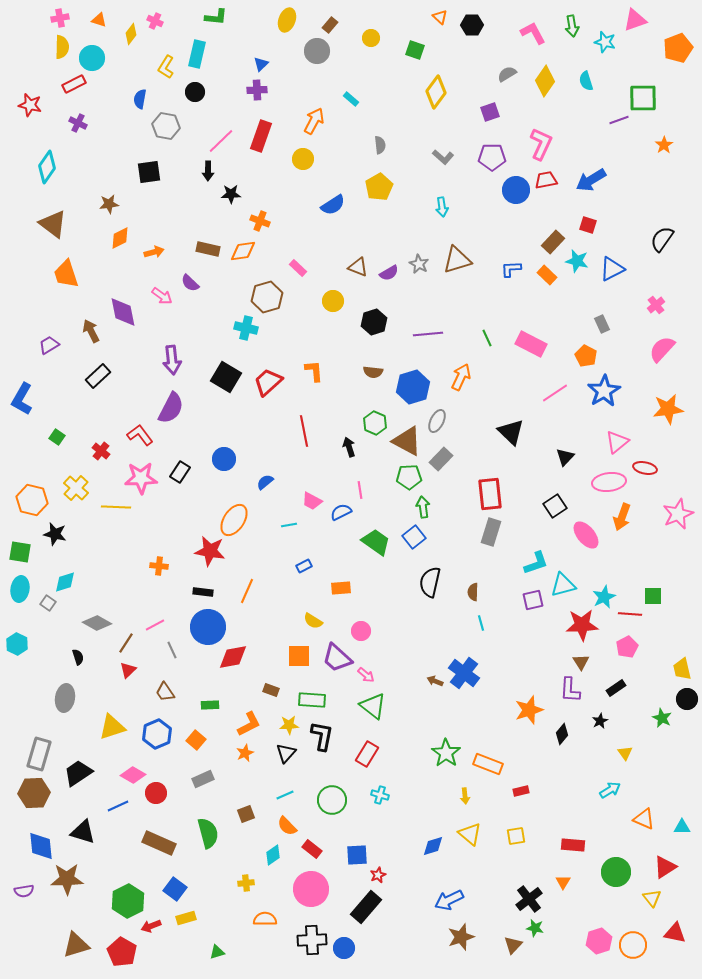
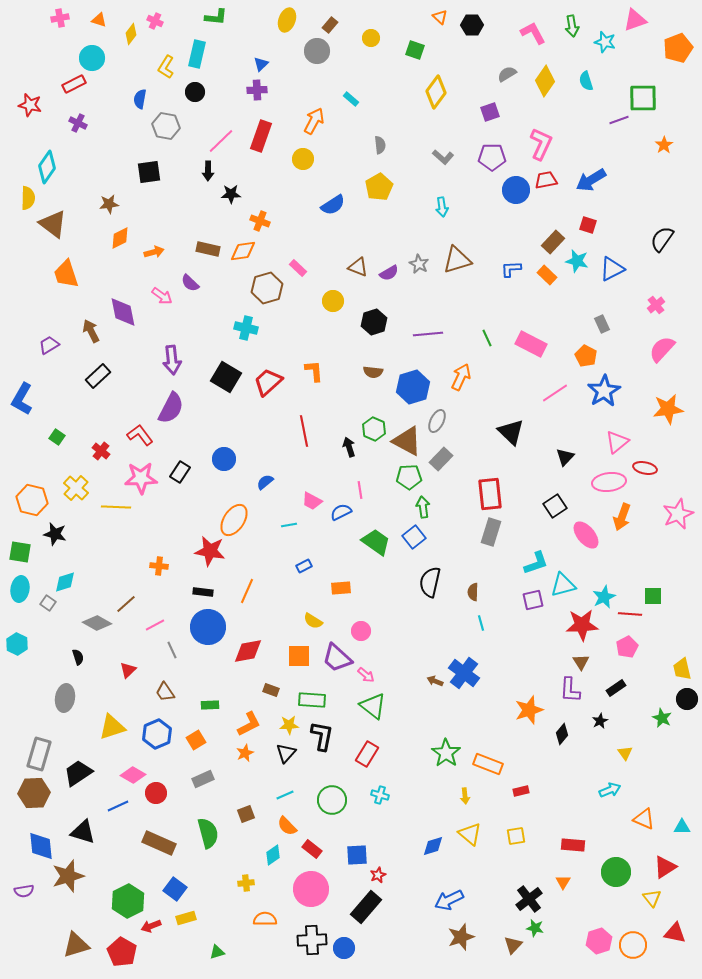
yellow semicircle at (62, 47): moved 34 px left, 151 px down
brown hexagon at (267, 297): moved 9 px up
green hexagon at (375, 423): moved 1 px left, 6 px down
brown line at (126, 643): moved 39 px up; rotated 15 degrees clockwise
red diamond at (233, 657): moved 15 px right, 6 px up
orange square at (196, 740): rotated 18 degrees clockwise
cyan arrow at (610, 790): rotated 10 degrees clockwise
brown star at (67, 879): moved 1 px right, 3 px up; rotated 16 degrees counterclockwise
